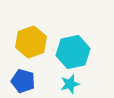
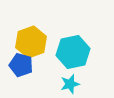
blue pentagon: moved 2 px left, 16 px up
